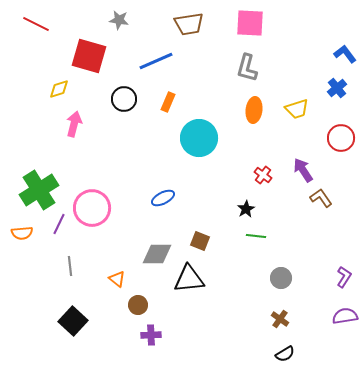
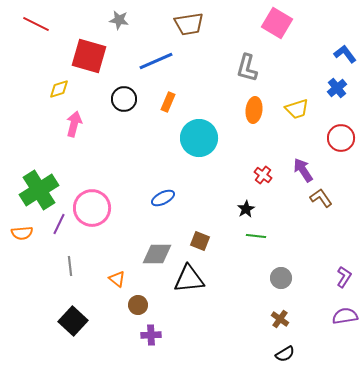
pink square: moved 27 px right; rotated 28 degrees clockwise
